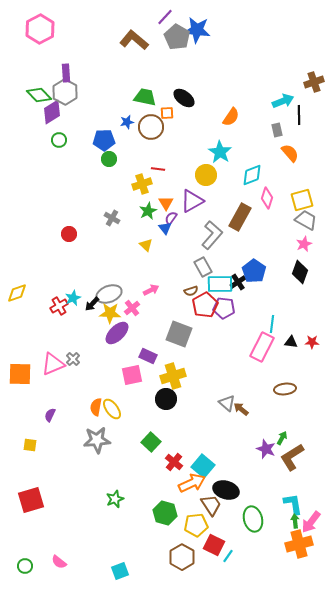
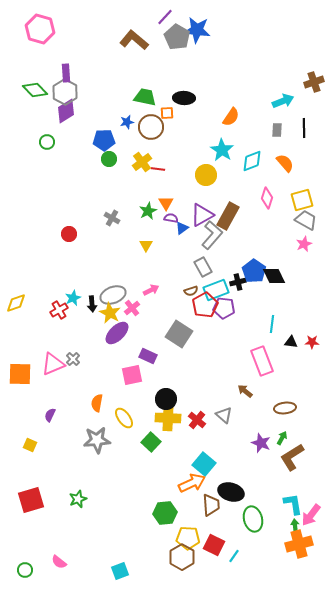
pink hexagon at (40, 29): rotated 16 degrees counterclockwise
green diamond at (39, 95): moved 4 px left, 5 px up
black ellipse at (184, 98): rotated 35 degrees counterclockwise
purple diamond at (52, 112): moved 14 px right, 1 px up
black line at (299, 115): moved 5 px right, 13 px down
gray rectangle at (277, 130): rotated 16 degrees clockwise
green circle at (59, 140): moved 12 px left, 2 px down
cyan star at (220, 152): moved 2 px right, 2 px up
orange semicircle at (290, 153): moved 5 px left, 10 px down
cyan diamond at (252, 175): moved 14 px up
yellow cross at (142, 184): moved 22 px up; rotated 18 degrees counterclockwise
purple triangle at (192, 201): moved 10 px right, 14 px down
brown rectangle at (240, 217): moved 12 px left, 1 px up
purple semicircle at (171, 218): rotated 64 degrees clockwise
blue triangle at (165, 228): moved 17 px right; rotated 32 degrees clockwise
yellow triangle at (146, 245): rotated 16 degrees clockwise
black diamond at (300, 272): moved 26 px left, 4 px down; rotated 45 degrees counterclockwise
black cross at (238, 282): rotated 21 degrees clockwise
cyan rectangle at (220, 284): moved 4 px left, 6 px down; rotated 20 degrees counterclockwise
yellow diamond at (17, 293): moved 1 px left, 10 px down
gray ellipse at (109, 294): moved 4 px right, 1 px down
black arrow at (92, 304): rotated 49 degrees counterclockwise
red cross at (59, 306): moved 4 px down
yellow star at (110, 313): rotated 25 degrees clockwise
gray square at (179, 334): rotated 12 degrees clockwise
pink rectangle at (262, 347): moved 14 px down; rotated 48 degrees counterclockwise
yellow cross at (173, 376): moved 5 px left, 42 px down; rotated 20 degrees clockwise
brown ellipse at (285, 389): moved 19 px down
gray triangle at (227, 403): moved 3 px left, 12 px down
orange semicircle at (96, 407): moved 1 px right, 4 px up
yellow ellipse at (112, 409): moved 12 px right, 9 px down
brown arrow at (241, 409): moved 4 px right, 18 px up
yellow square at (30, 445): rotated 16 degrees clockwise
purple star at (266, 449): moved 5 px left, 6 px up
red cross at (174, 462): moved 23 px right, 42 px up
cyan square at (203, 466): moved 1 px right, 2 px up
black ellipse at (226, 490): moved 5 px right, 2 px down
green star at (115, 499): moved 37 px left
brown trapezoid at (211, 505): rotated 30 degrees clockwise
green hexagon at (165, 513): rotated 20 degrees counterclockwise
green arrow at (295, 521): moved 5 px down
pink arrow at (311, 522): moved 7 px up
yellow pentagon at (196, 525): moved 8 px left, 13 px down; rotated 10 degrees clockwise
cyan line at (228, 556): moved 6 px right
green circle at (25, 566): moved 4 px down
